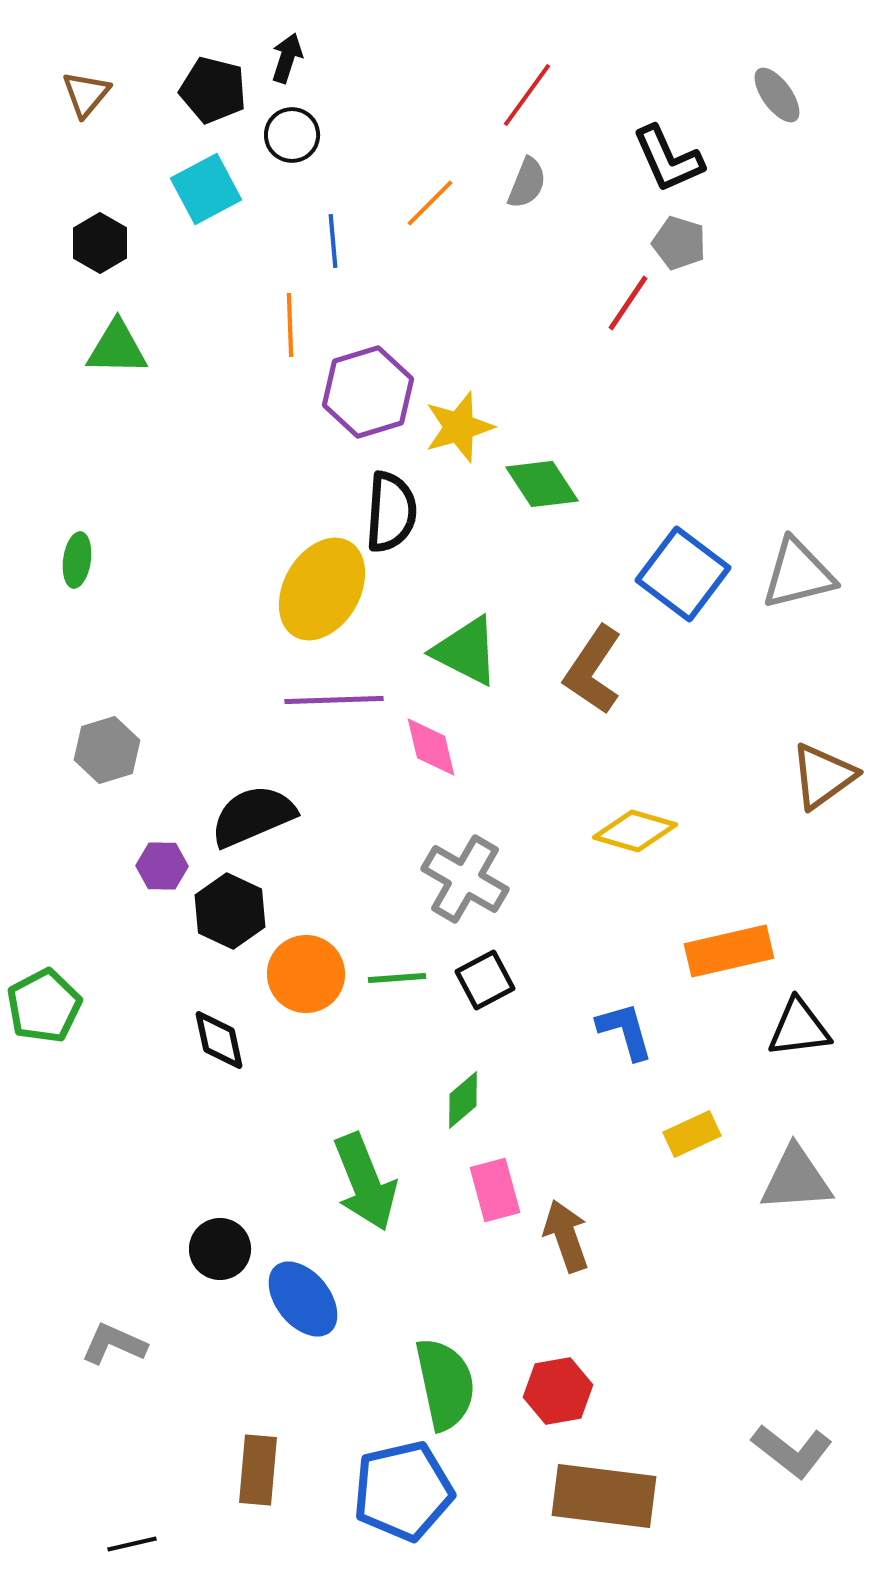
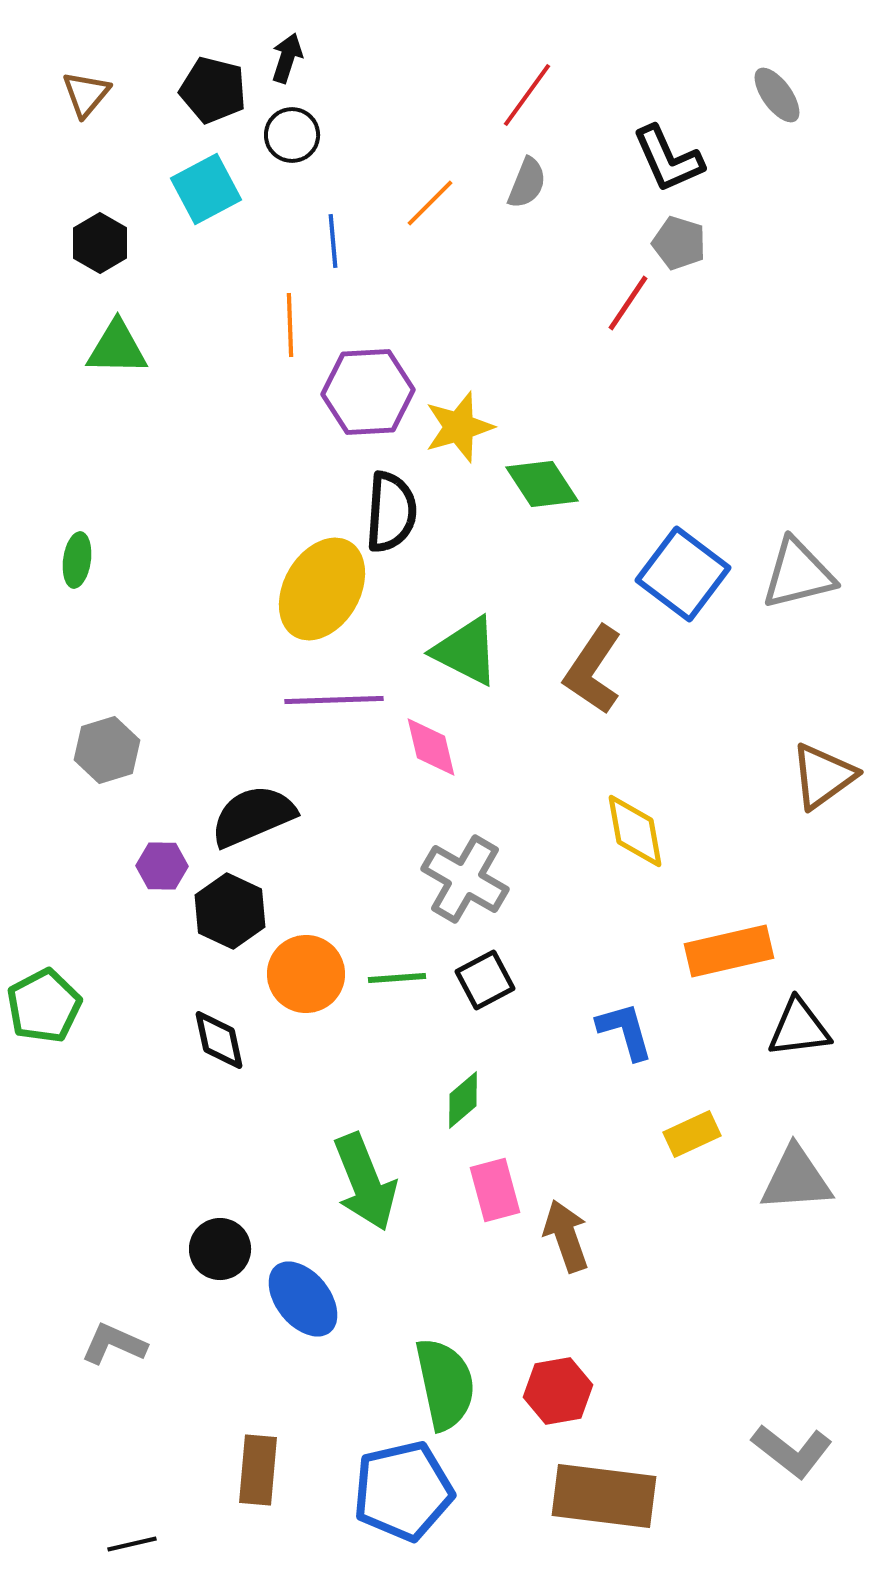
purple hexagon at (368, 392): rotated 14 degrees clockwise
yellow diamond at (635, 831): rotated 64 degrees clockwise
